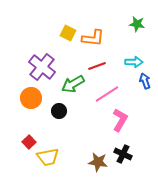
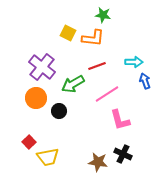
green star: moved 34 px left, 9 px up
orange circle: moved 5 px right
pink L-shape: rotated 135 degrees clockwise
